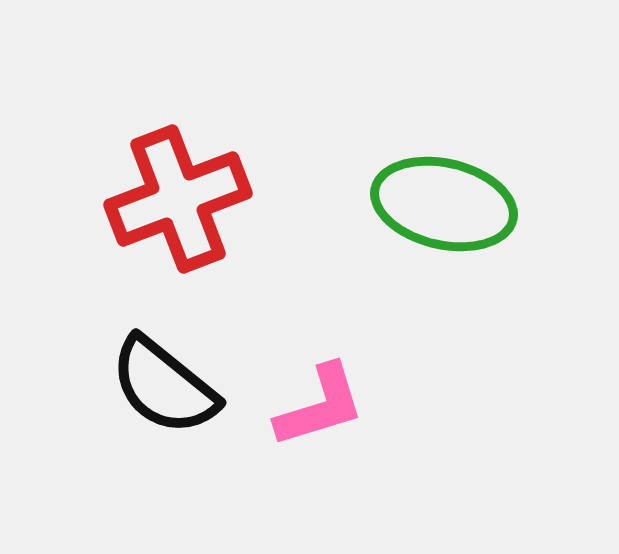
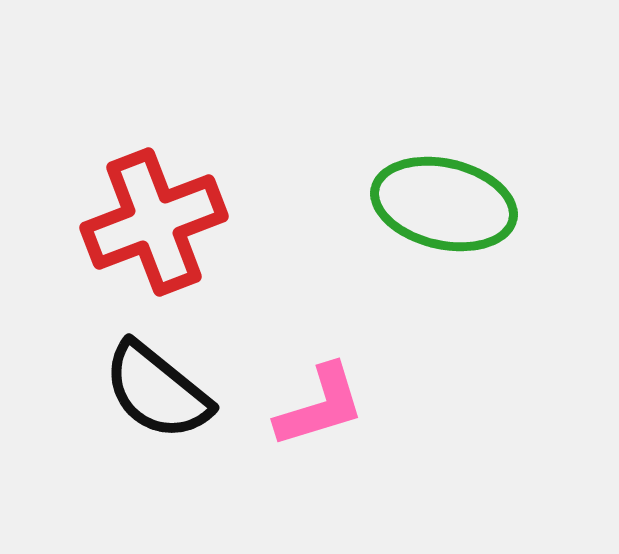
red cross: moved 24 px left, 23 px down
black semicircle: moved 7 px left, 5 px down
